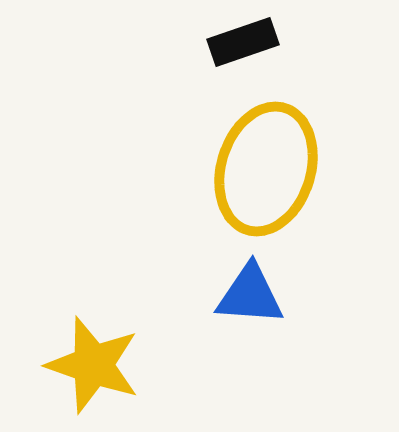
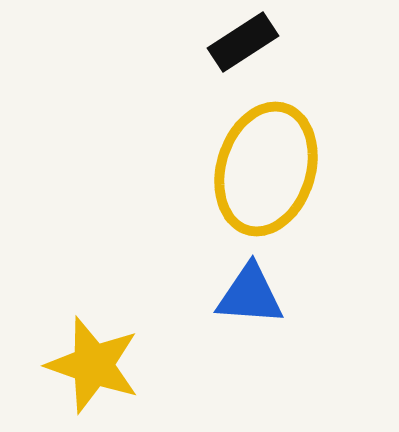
black rectangle: rotated 14 degrees counterclockwise
